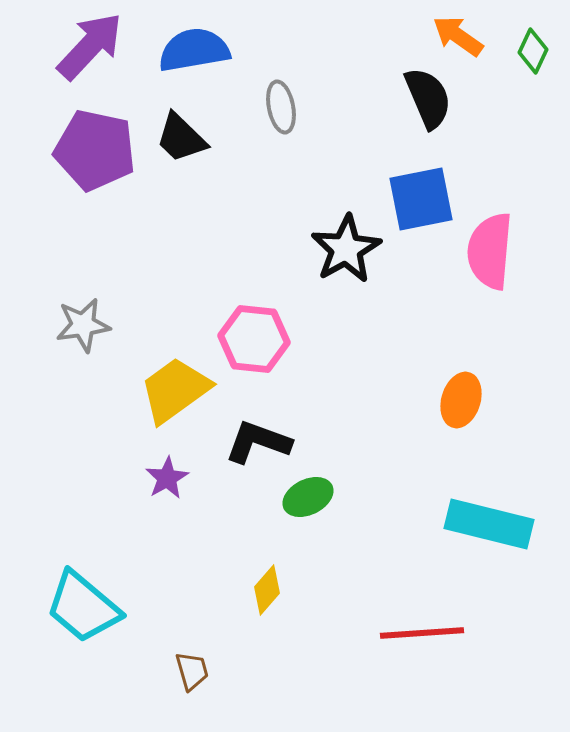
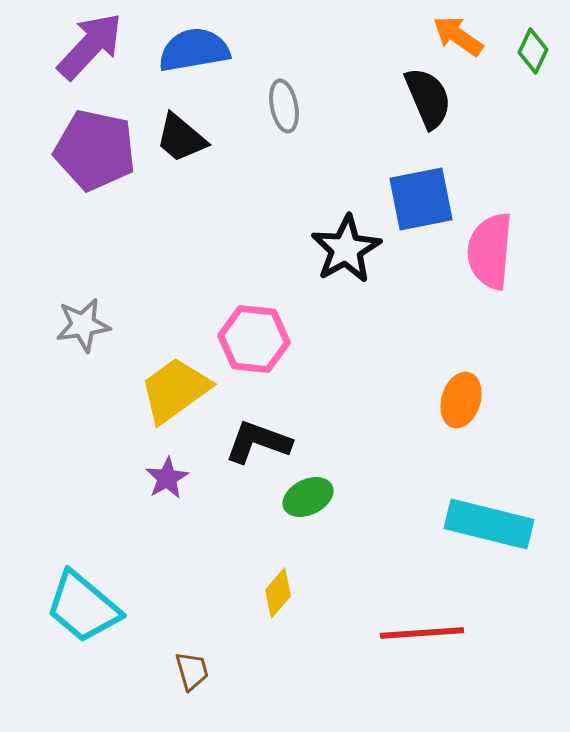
gray ellipse: moved 3 px right, 1 px up
black trapezoid: rotated 4 degrees counterclockwise
yellow diamond: moved 11 px right, 3 px down
